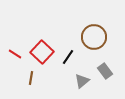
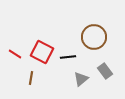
red square: rotated 15 degrees counterclockwise
black line: rotated 49 degrees clockwise
gray triangle: moved 1 px left, 2 px up
